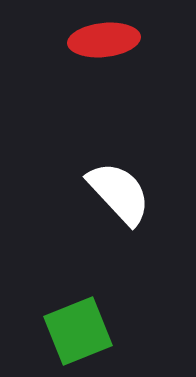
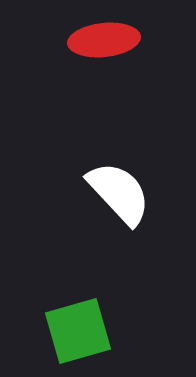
green square: rotated 6 degrees clockwise
